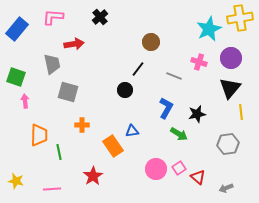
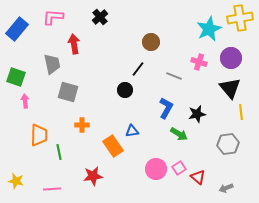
red arrow: rotated 90 degrees counterclockwise
black triangle: rotated 20 degrees counterclockwise
red star: rotated 24 degrees clockwise
